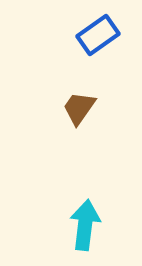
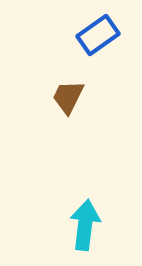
brown trapezoid: moved 11 px left, 11 px up; rotated 9 degrees counterclockwise
